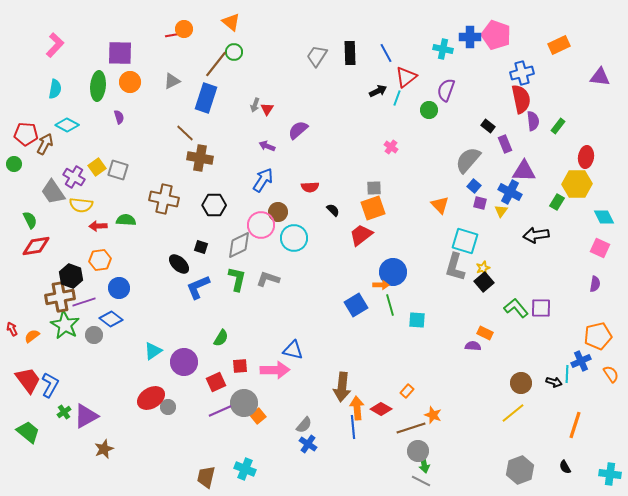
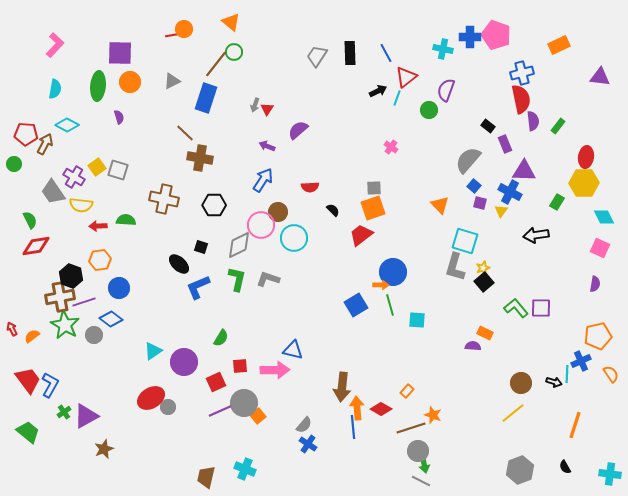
yellow hexagon at (577, 184): moved 7 px right, 1 px up
